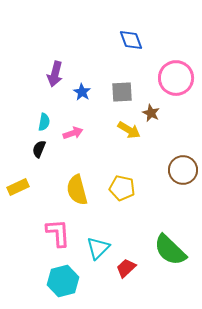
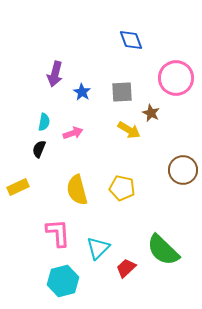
green semicircle: moved 7 px left
